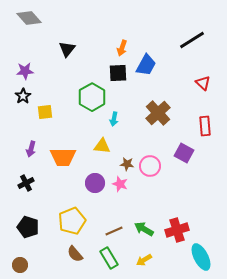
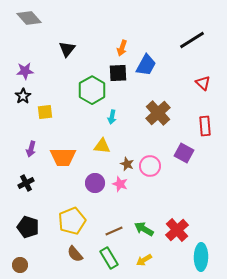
green hexagon: moved 7 px up
cyan arrow: moved 2 px left, 2 px up
brown star: rotated 16 degrees clockwise
red cross: rotated 25 degrees counterclockwise
cyan ellipse: rotated 28 degrees clockwise
